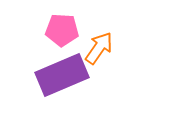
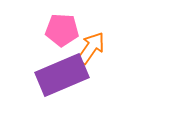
orange arrow: moved 8 px left
